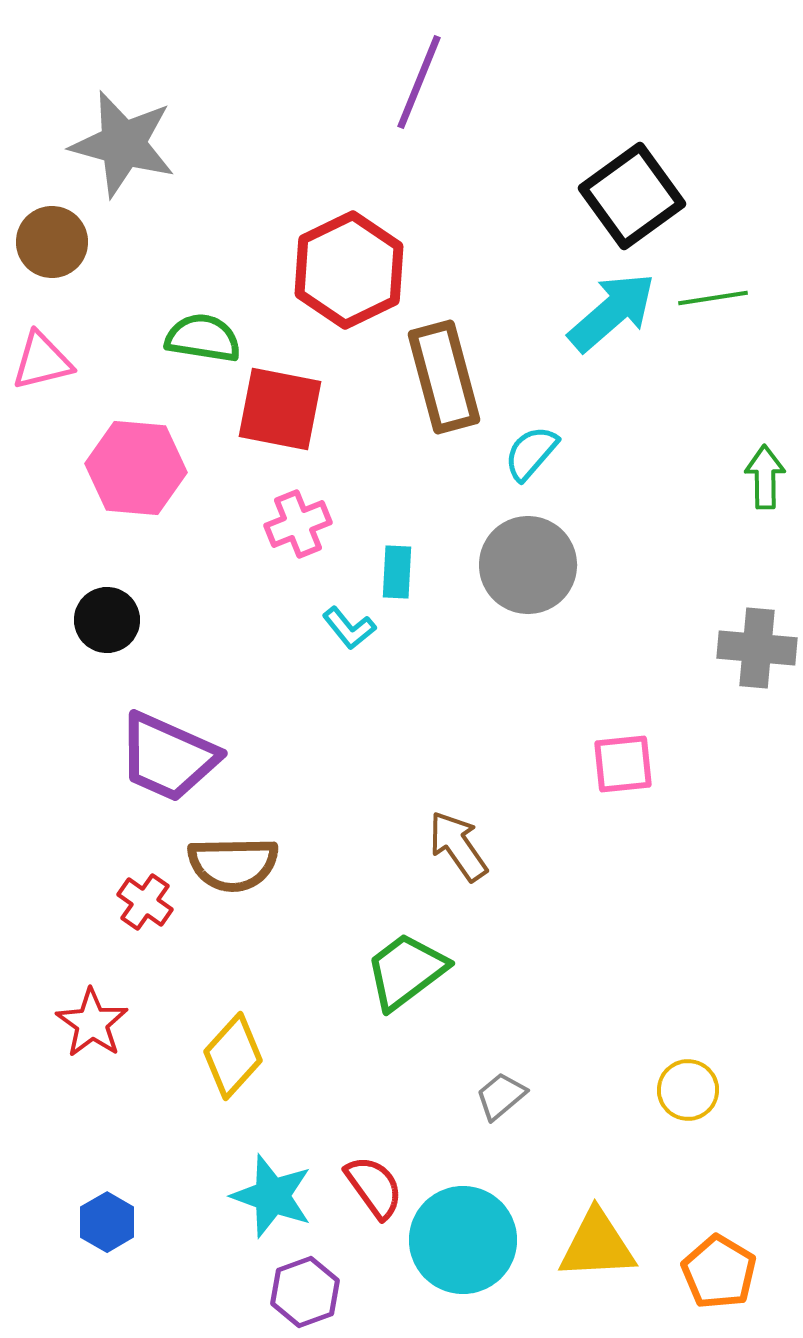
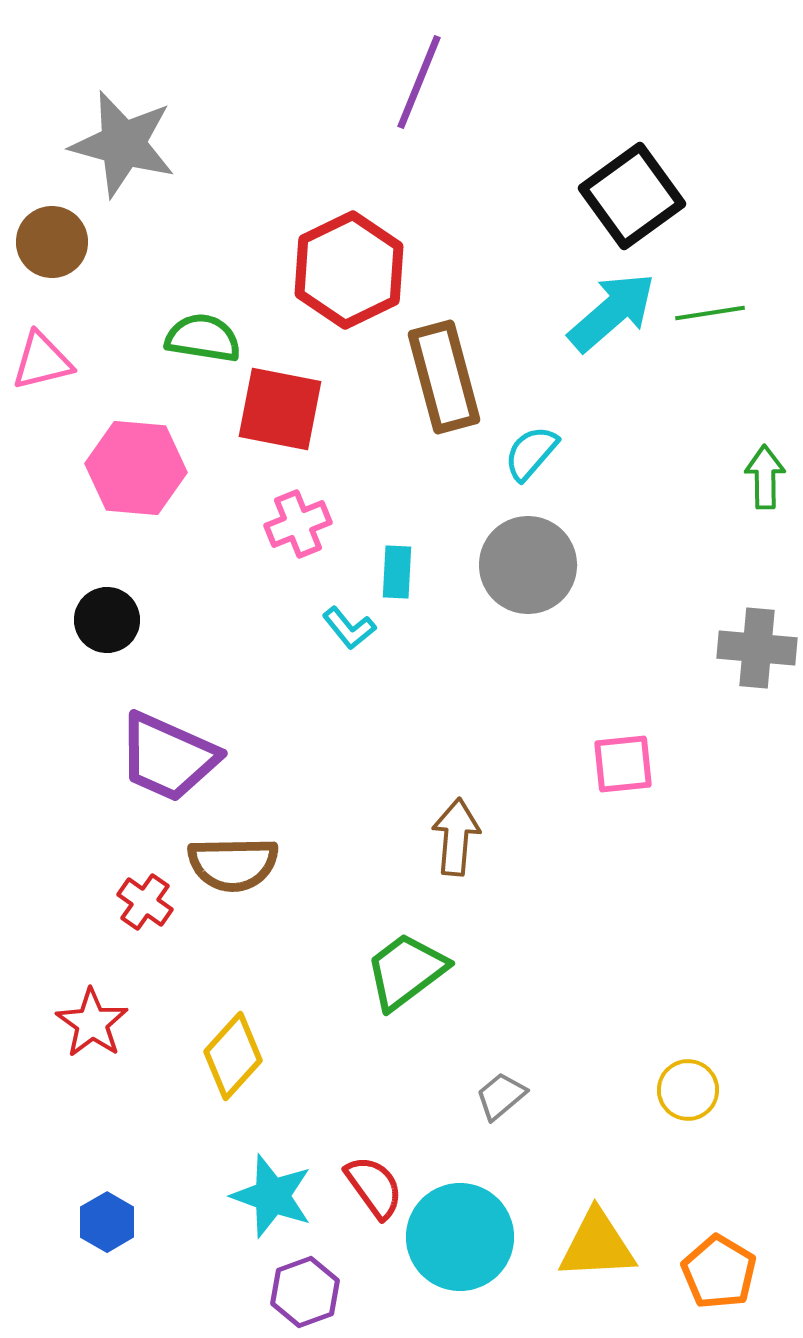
green line: moved 3 px left, 15 px down
brown arrow: moved 2 px left, 9 px up; rotated 40 degrees clockwise
cyan circle: moved 3 px left, 3 px up
